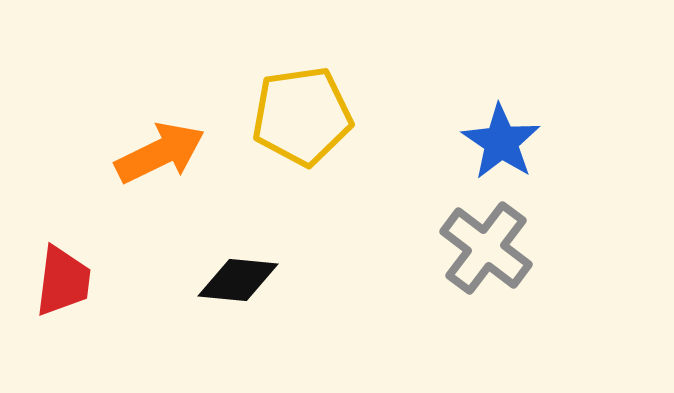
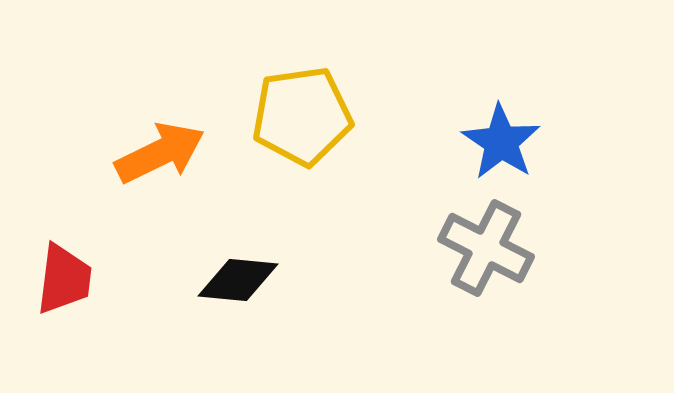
gray cross: rotated 10 degrees counterclockwise
red trapezoid: moved 1 px right, 2 px up
